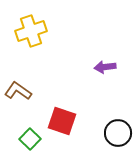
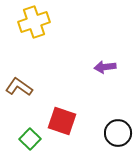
yellow cross: moved 3 px right, 9 px up
brown L-shape: moved 1 px right, 4 px up
